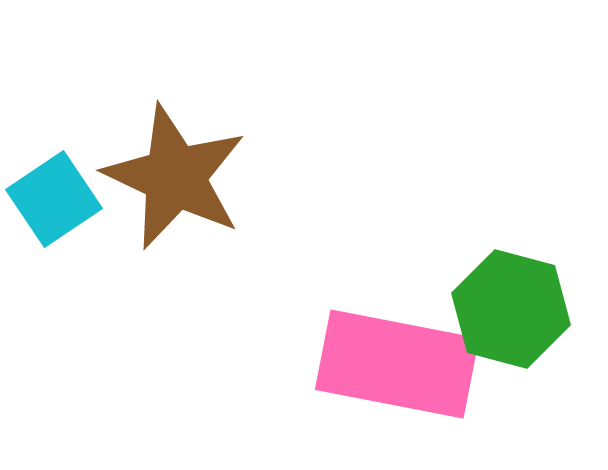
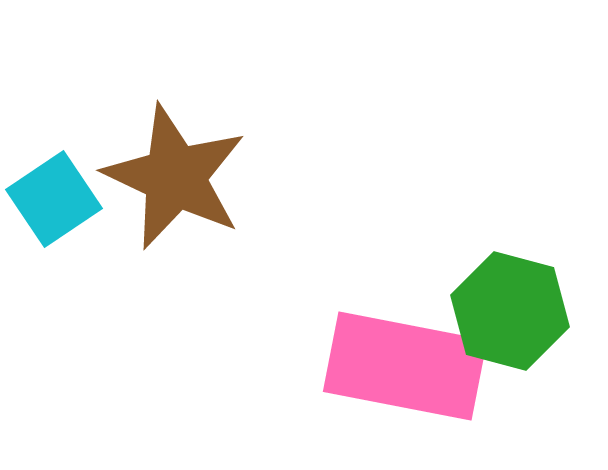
green hexagon: moved 1 px left, 2 px down
pink rectangle: moved 8 px right, 2 px down
